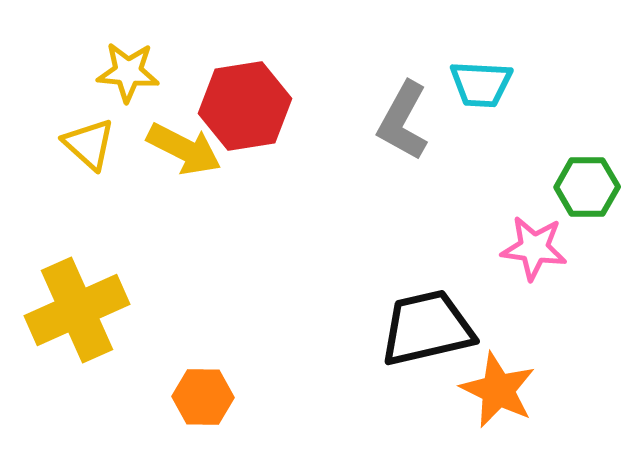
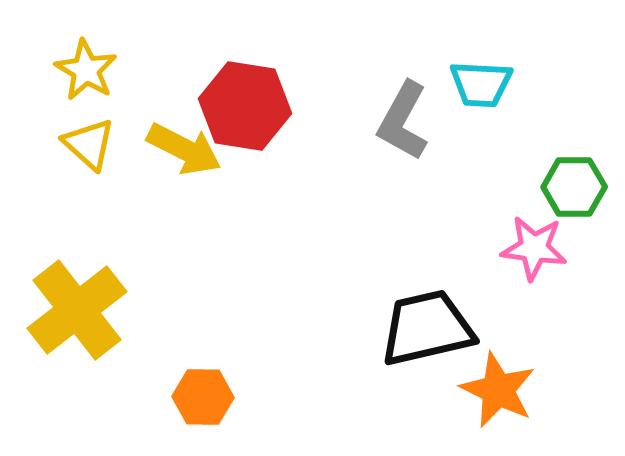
yellow star: moved 42 px left, 2 px up; rotated 26 degrees clockwise
red hexagon: rotated 18 degrees clockwise
green hexagon: moved 13 px left
yellow cross: rotated 14 degrees counterclockwise
